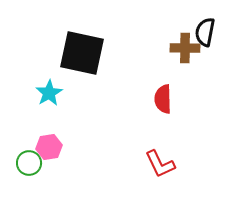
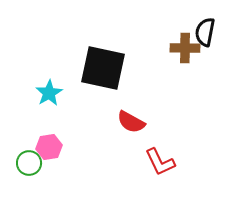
black square: moved 21 px right, 15 px down
red semicircle: moved 32 px left, 23 px down; rotated 60 degrees counterclockwise
red L-shape: moved 2 px up
